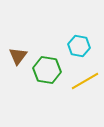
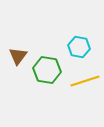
cyan hexagon: moved 1 px down
yellow line: rotated 12 degrees clockwise
